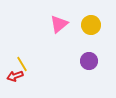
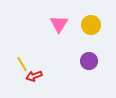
pink triangle: rotated 18 degrees counterclockwise
red arrow: moved 19 px right
